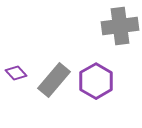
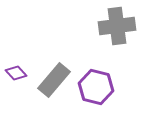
gray cross: moved 3 px left
purple hexagon: moved 6 px down; rotated 16 degrees counterclockwise
